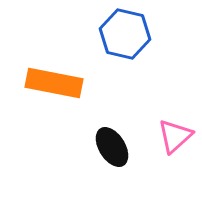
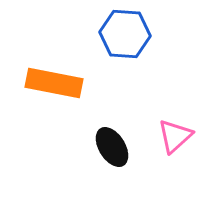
blue hexagon: rotated 9 degrees counterclockwise
